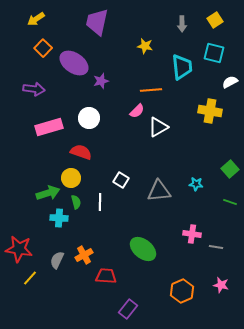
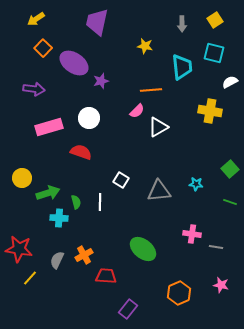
yellow circle: moved 49 px left
orange hexagon: moved 3 px left, 2 px down
